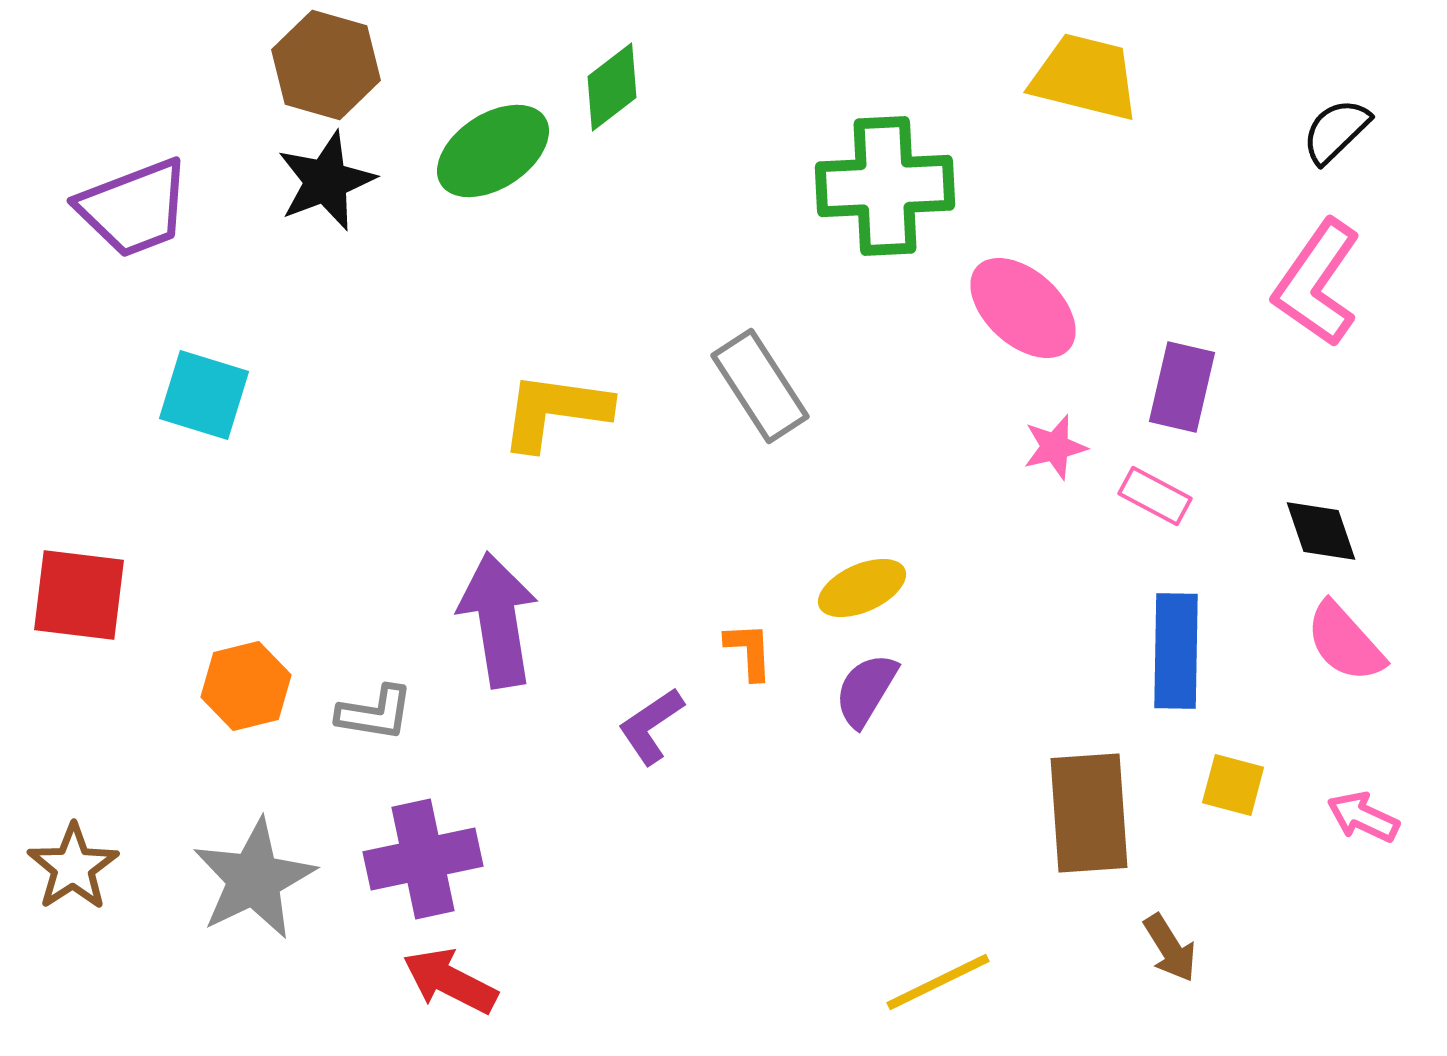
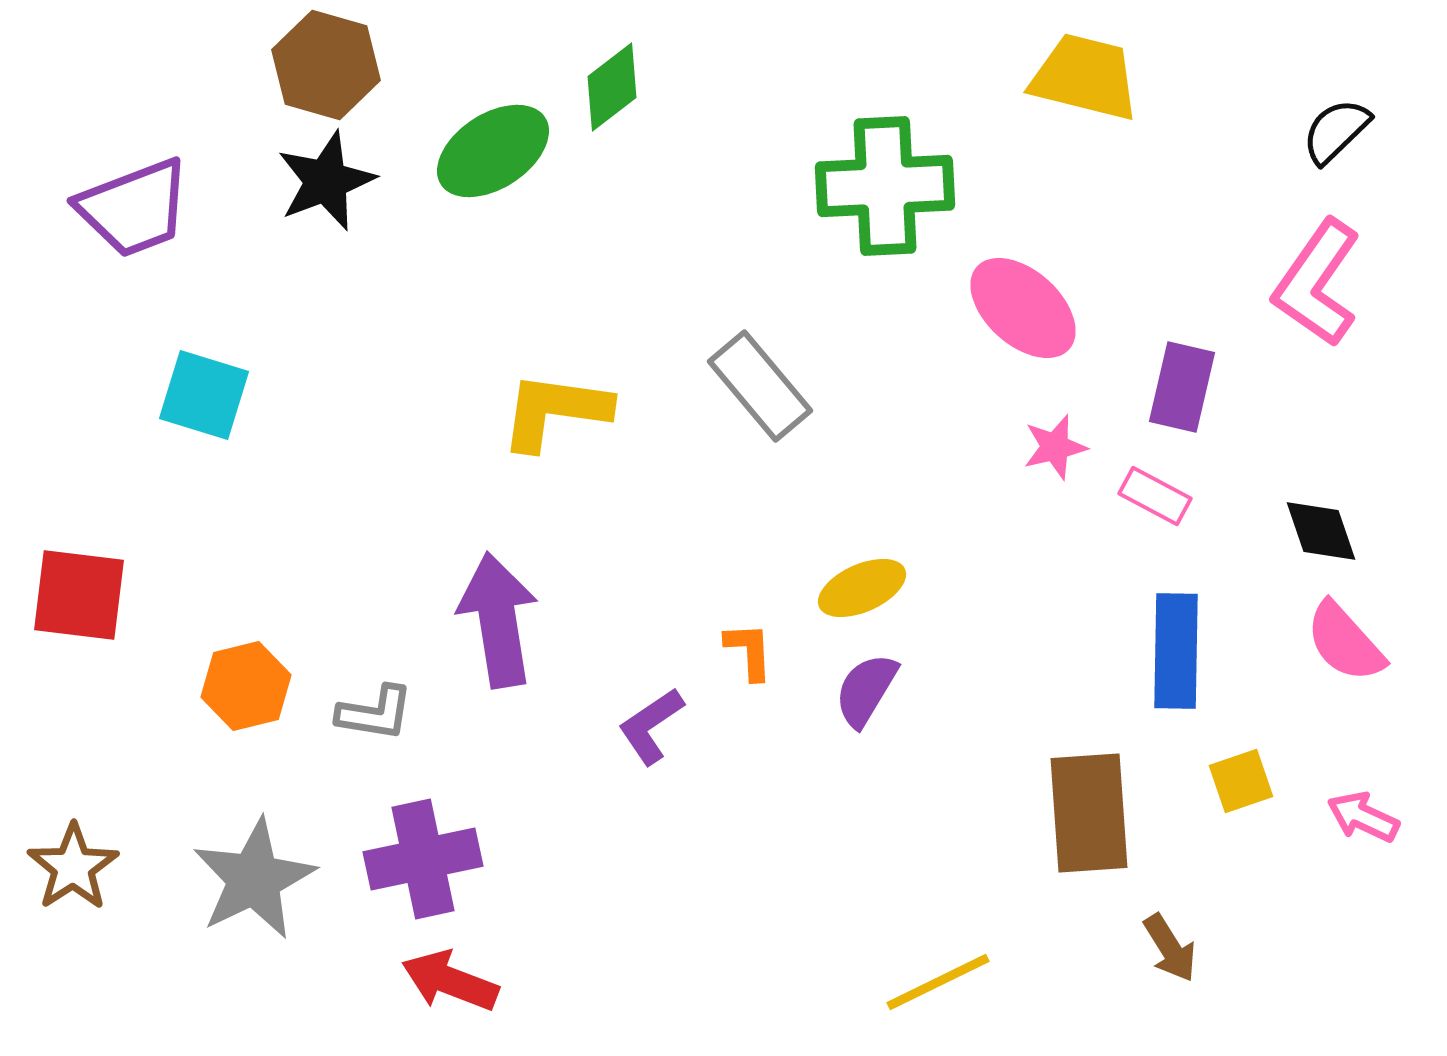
gray rectangle: rotated 7 degrees counterclockwise
yellow square: moved 8 px right, 4 px up; rotated 34 degrees counterclockwise
red arrow: rotated 6 degrees counterclockwise
